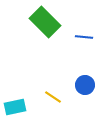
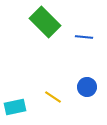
blue circle: moved 2 px right, 2 px down
